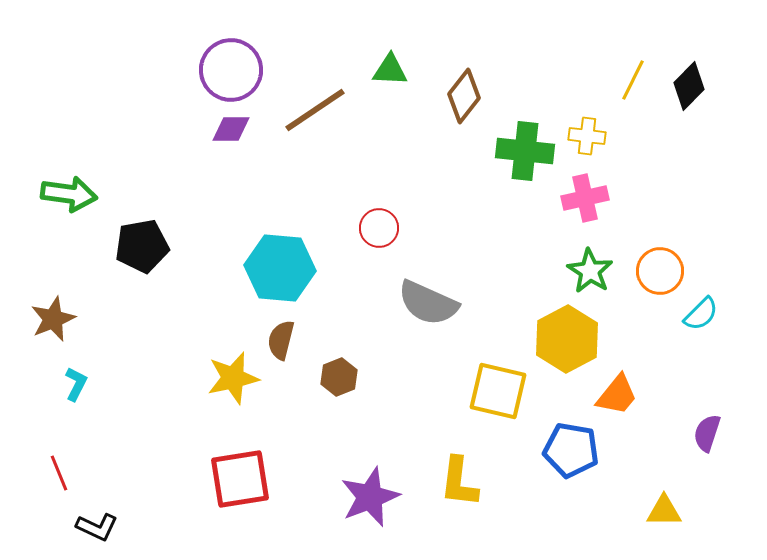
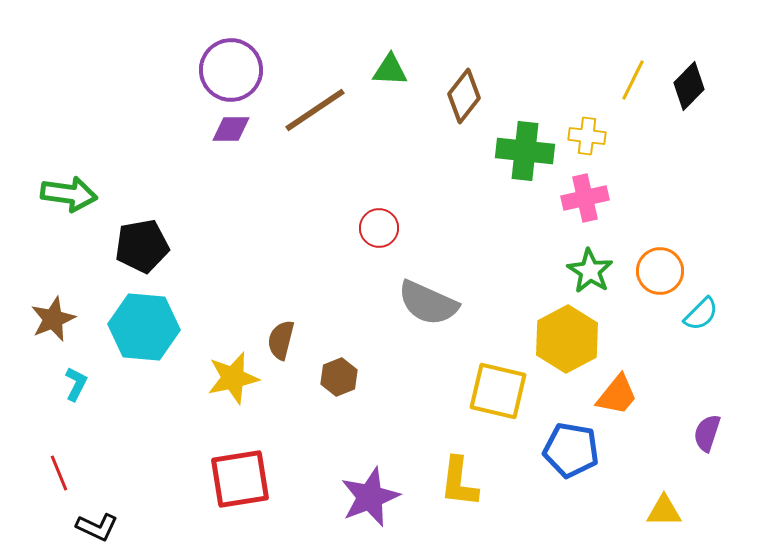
cyan hexagon: moved 136 px left, 59 px down
